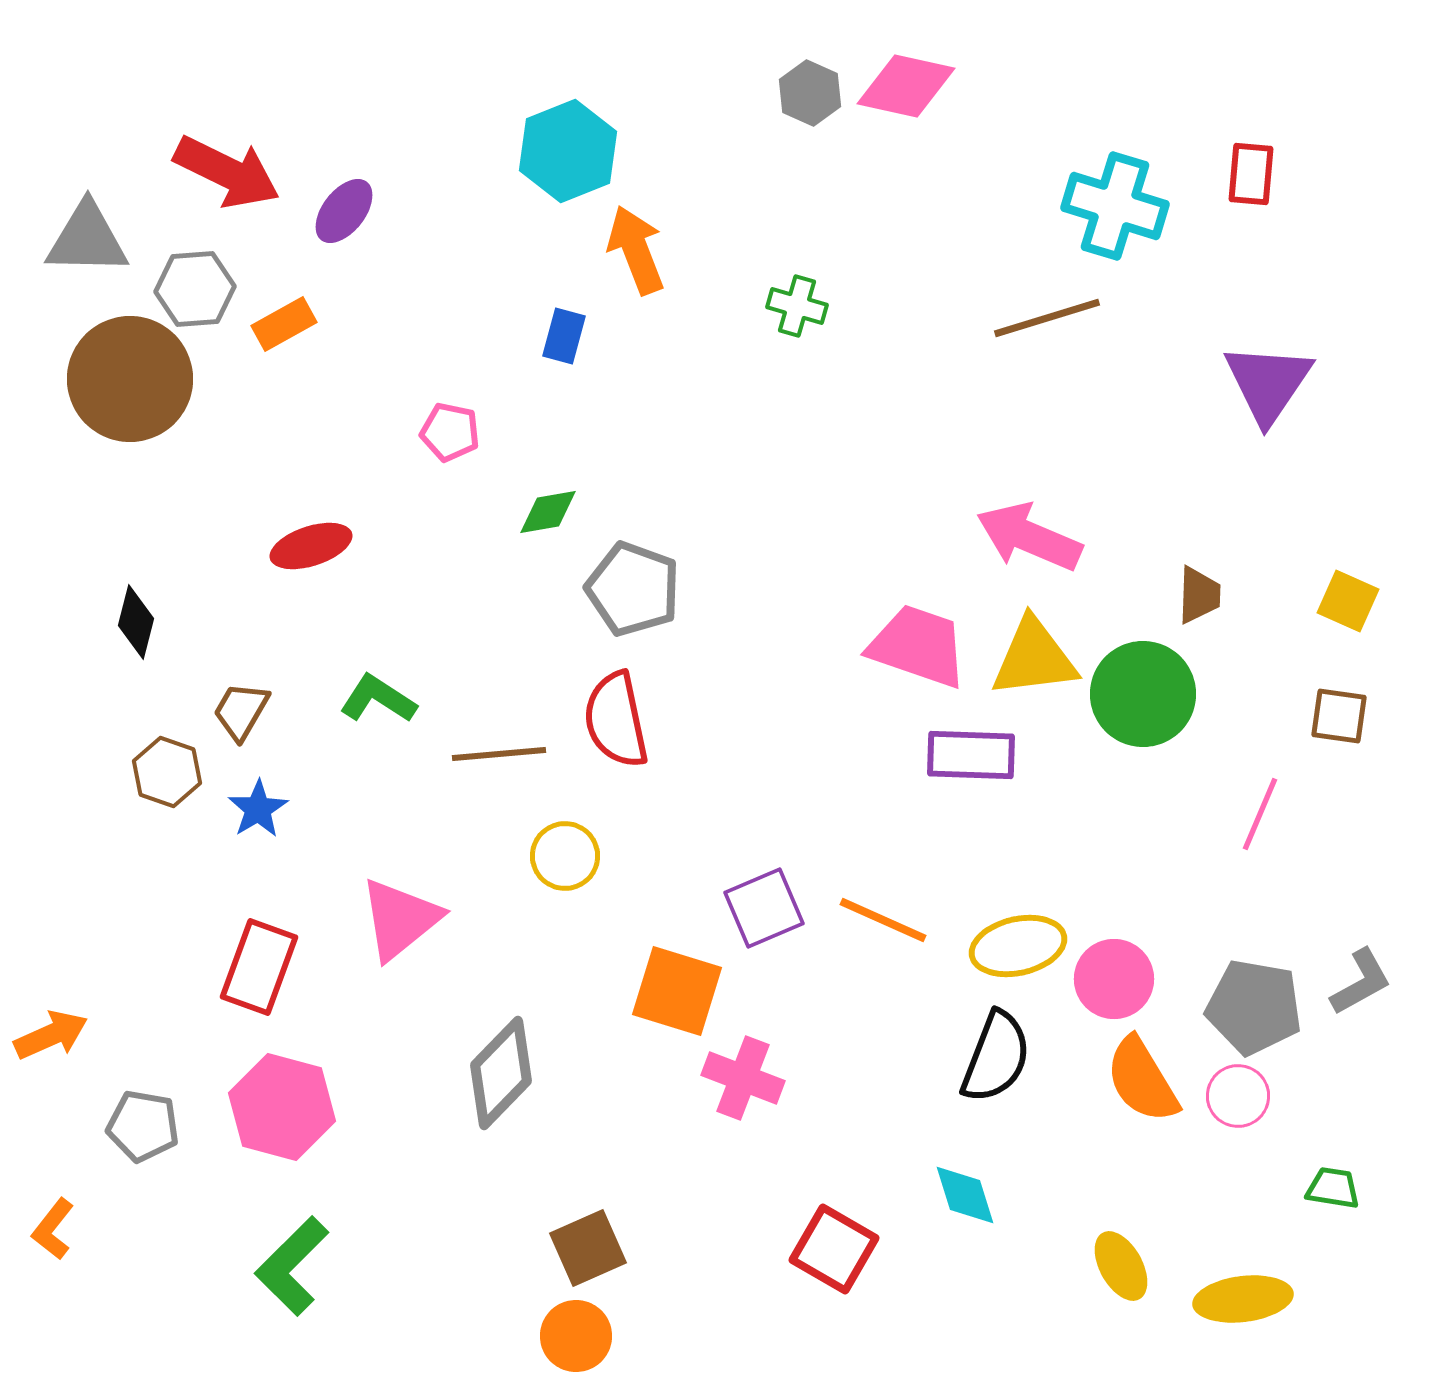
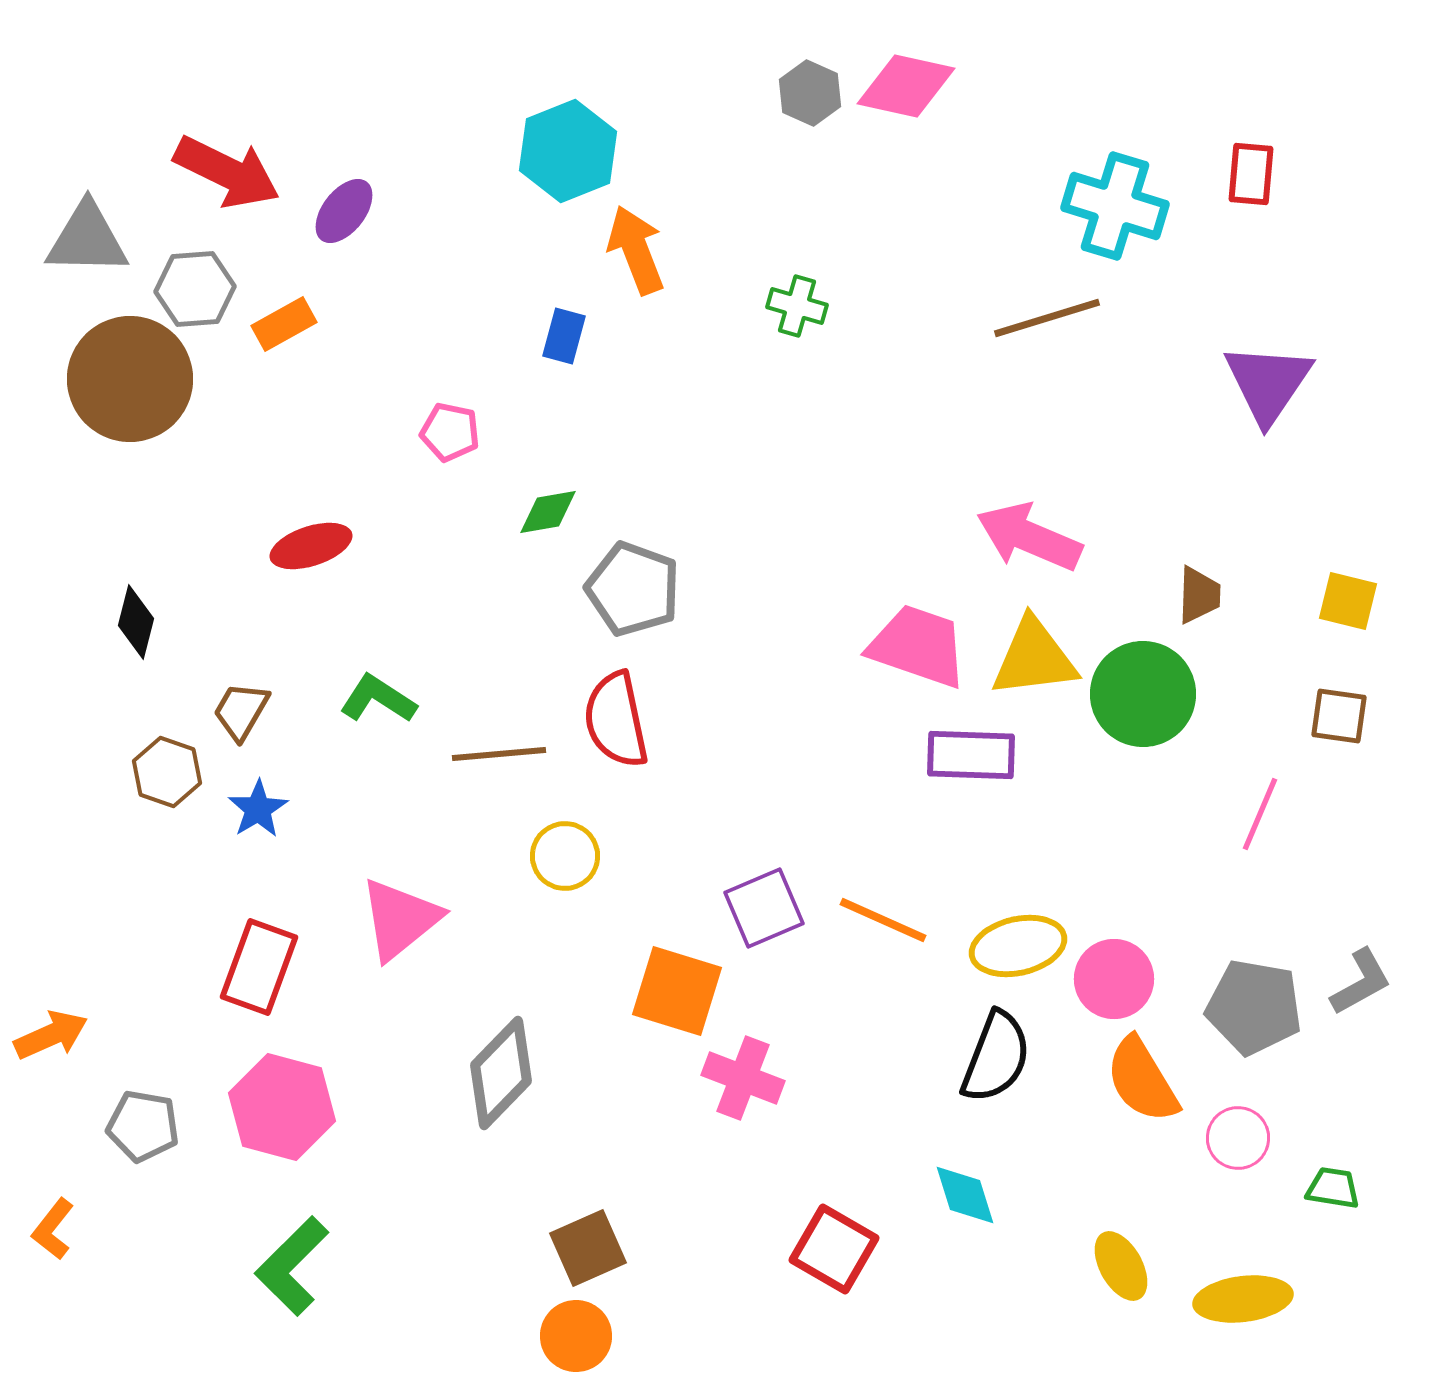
yellow square at (1348, 601): rotated 10 degrees counterclockwise
pink circle at (1238, 1096): moved 42 px down
